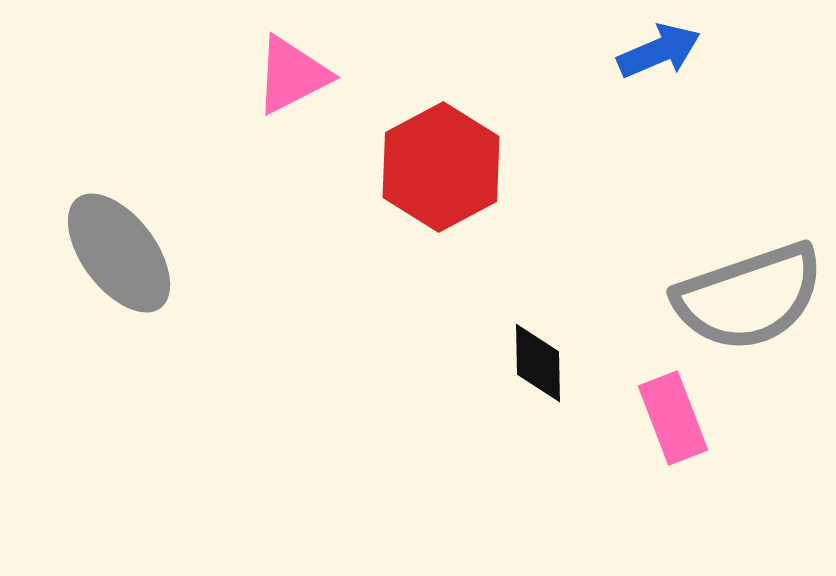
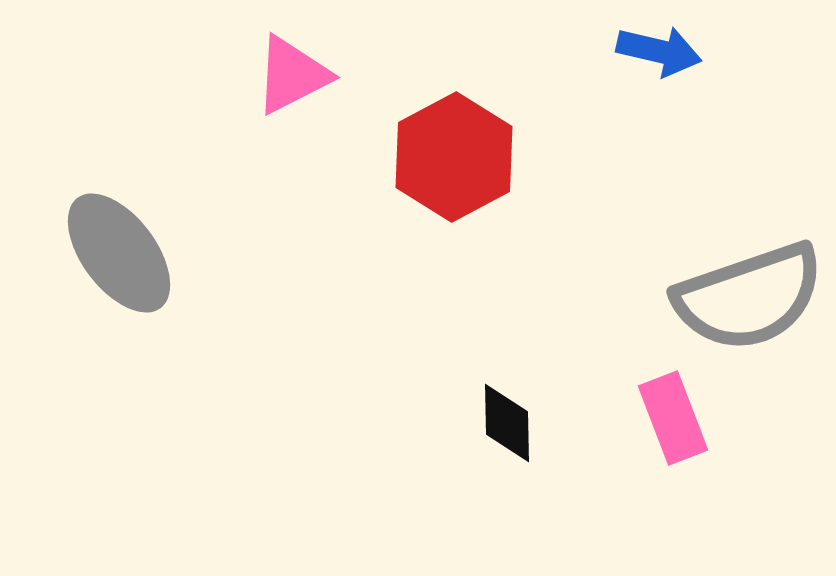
blue arrow: rotated 36 degrees clockwise
red hexagon: moved 13 px right, 10 px up
black diamond: moved 31 px left, 60 px down
